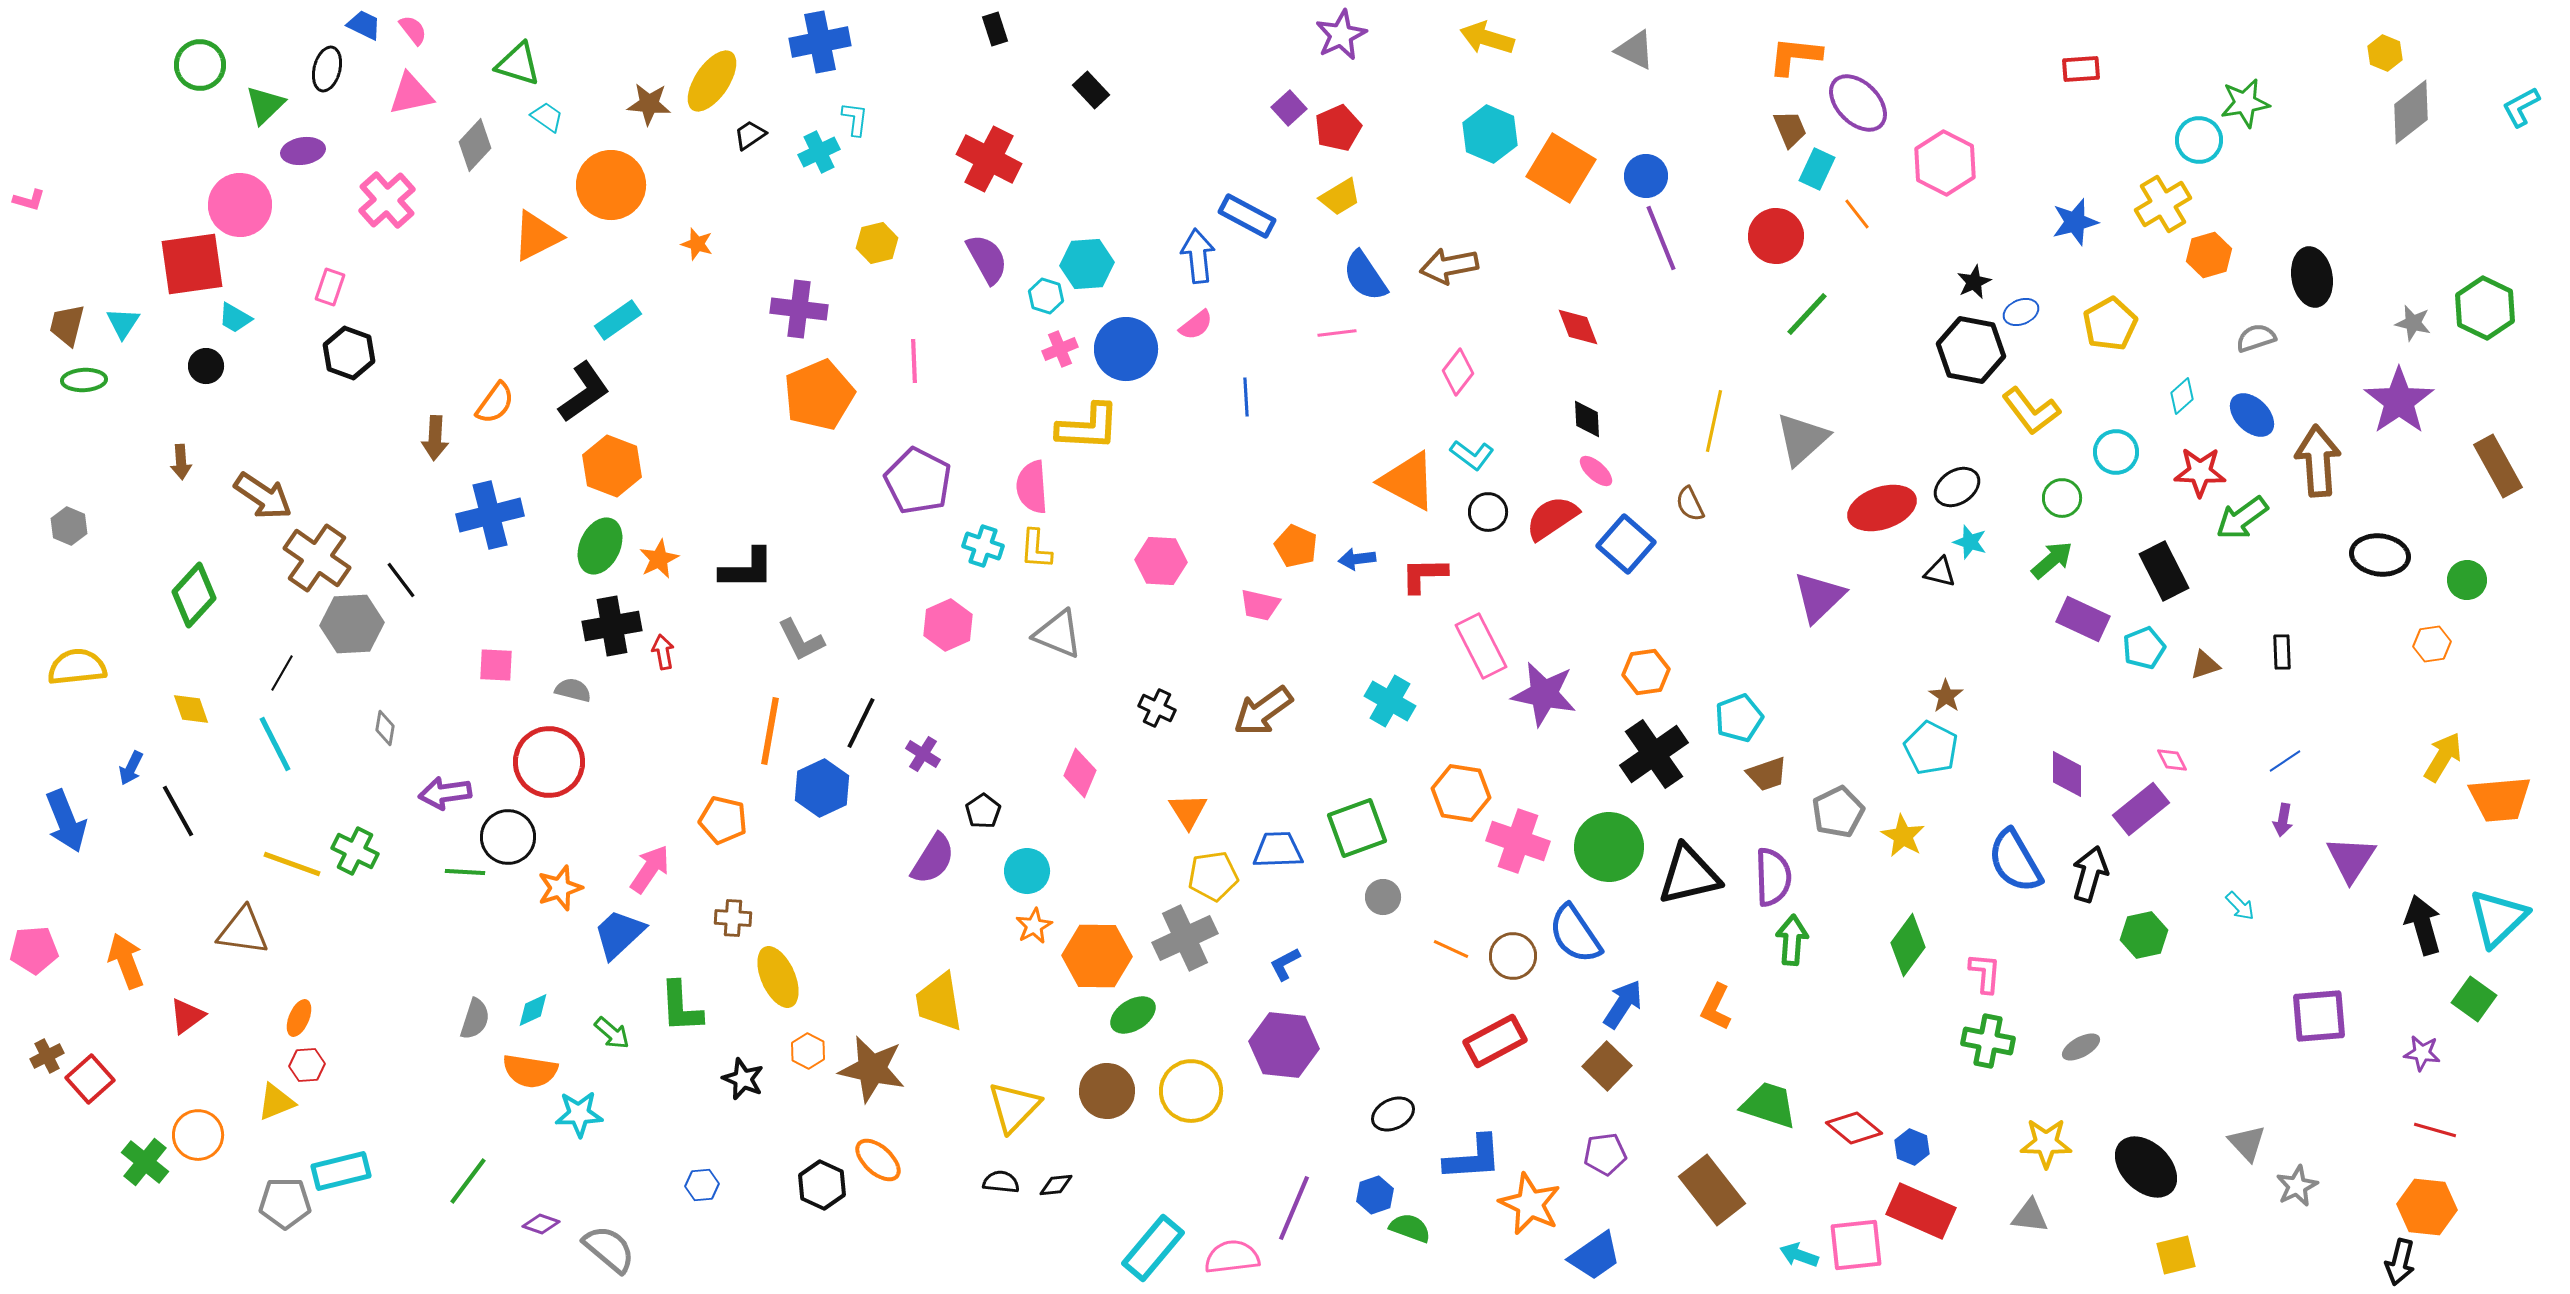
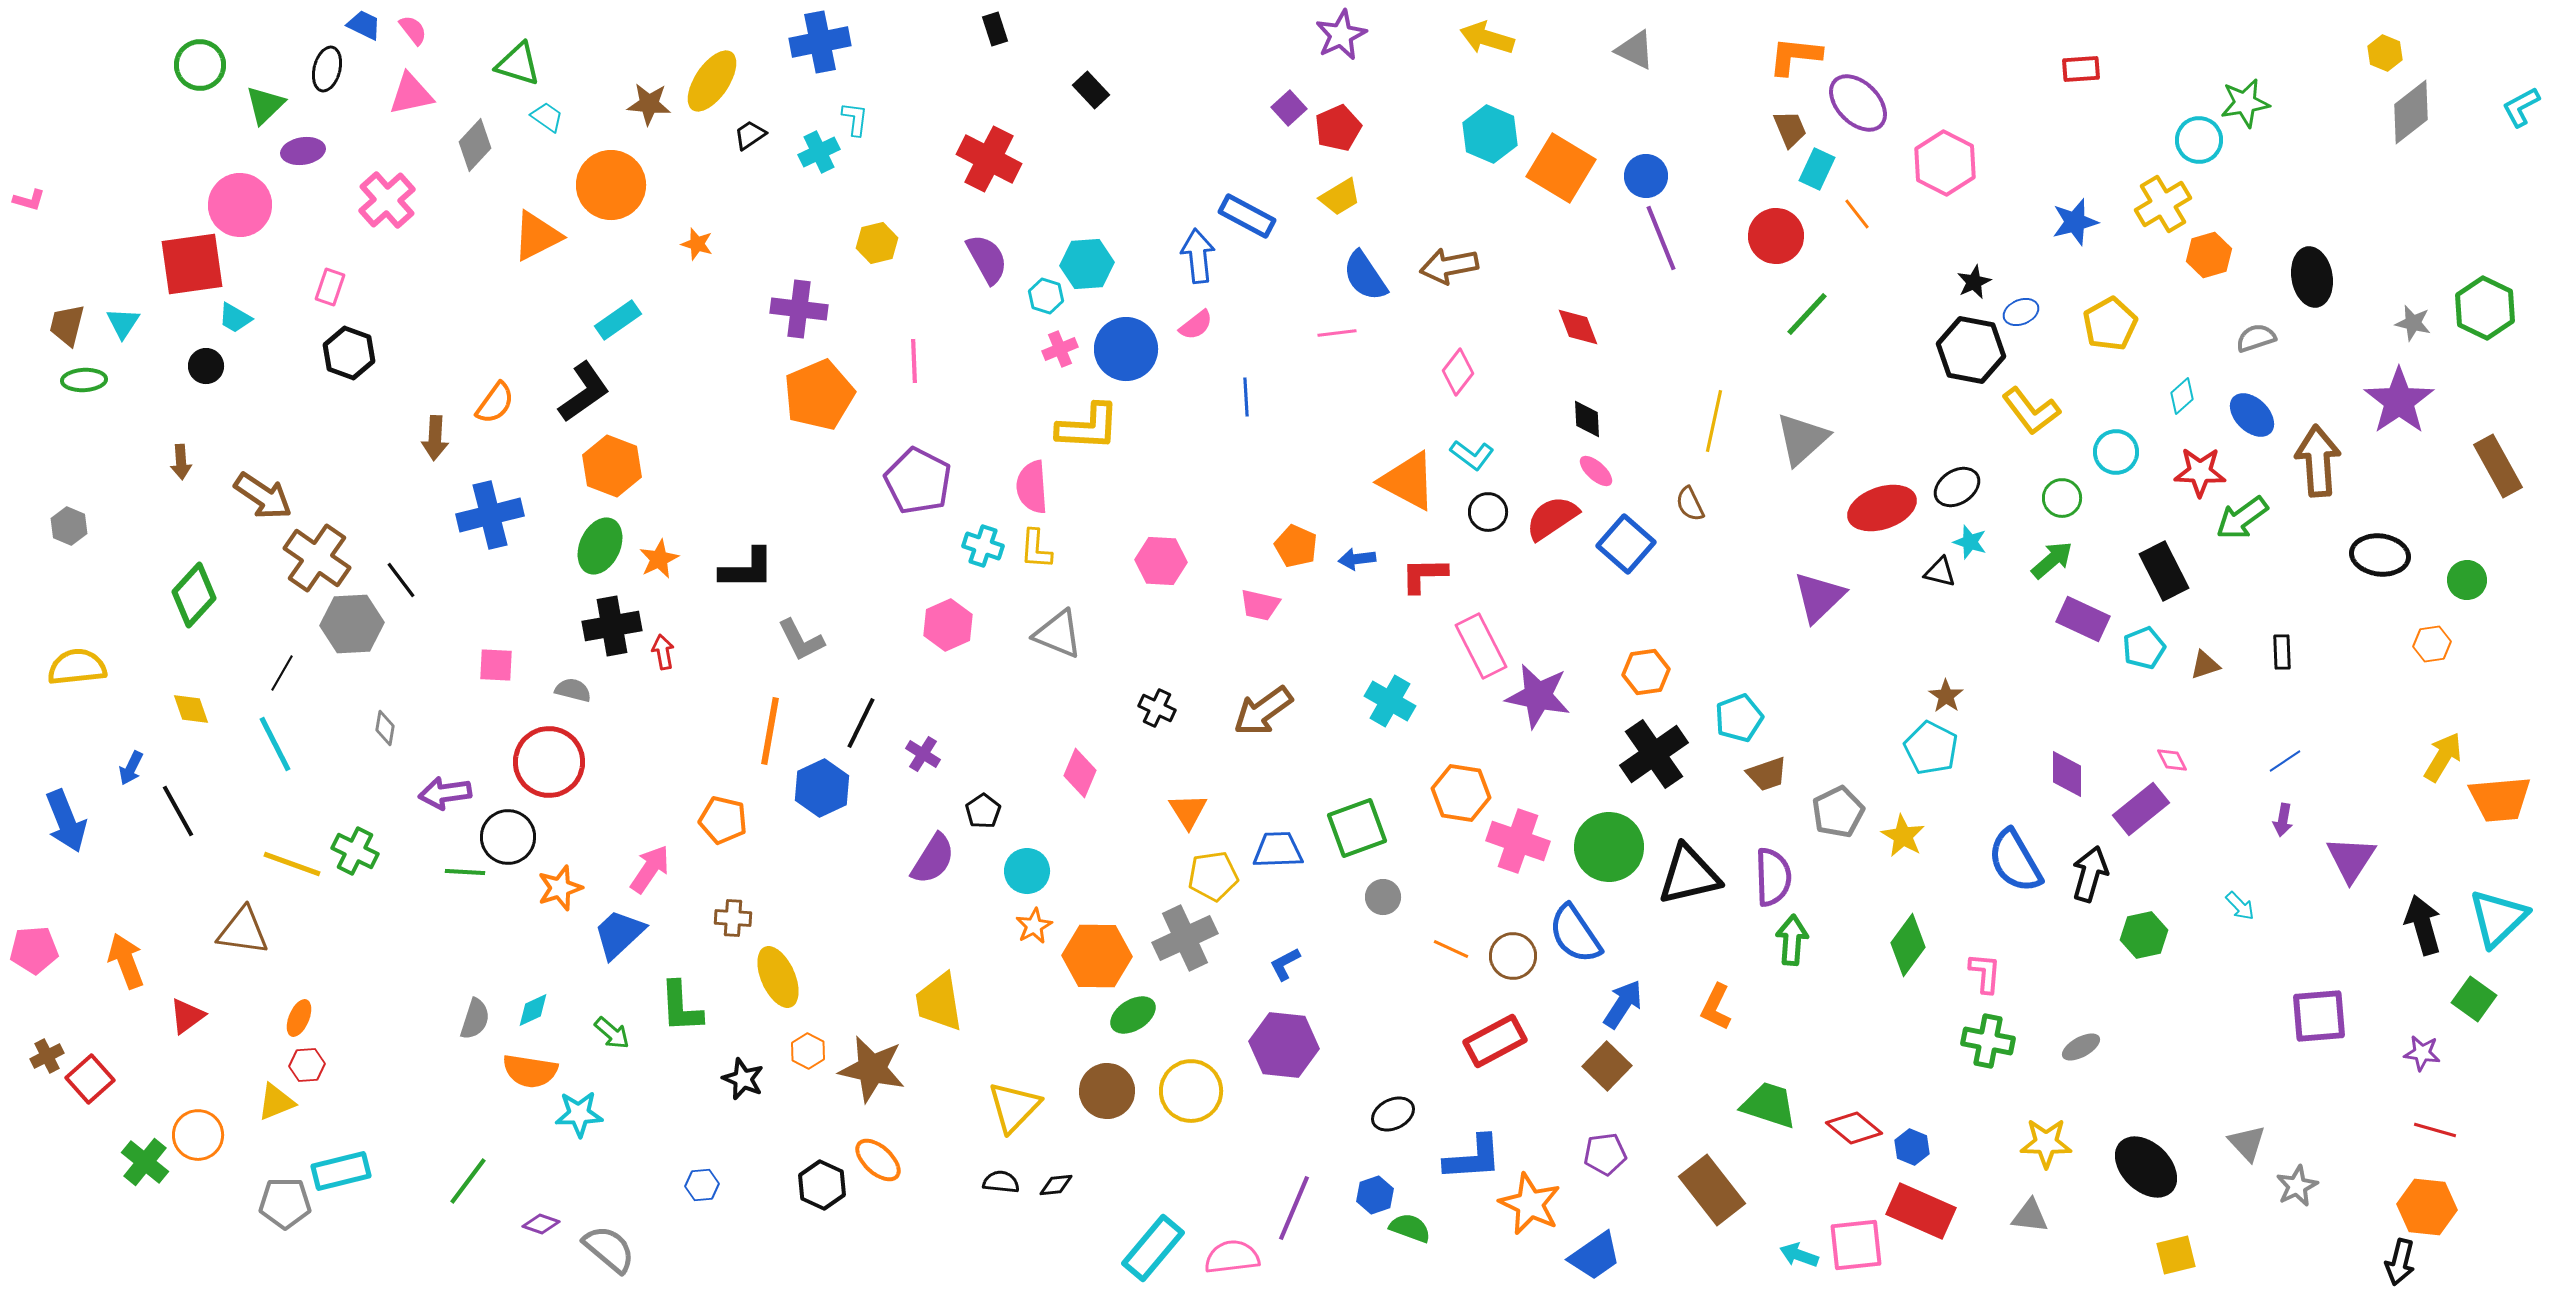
purple star at (1544, 694): moved 6 px left, 2 px down
